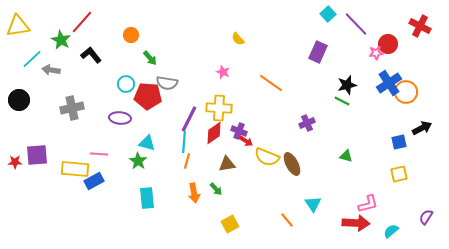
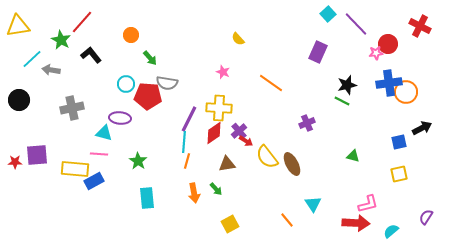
blue cross at (389, 83): rotated 25 degrees clockwise
purple cross at (239, 131): rotated 28 degrees clockwise
cyan triangle at (147, 143): moved 43 px left, 10 px up
green triangle at (346, 156): moved 7 px right
yellow semicircle at (267, 157): rotated 30 degrees clockwise
